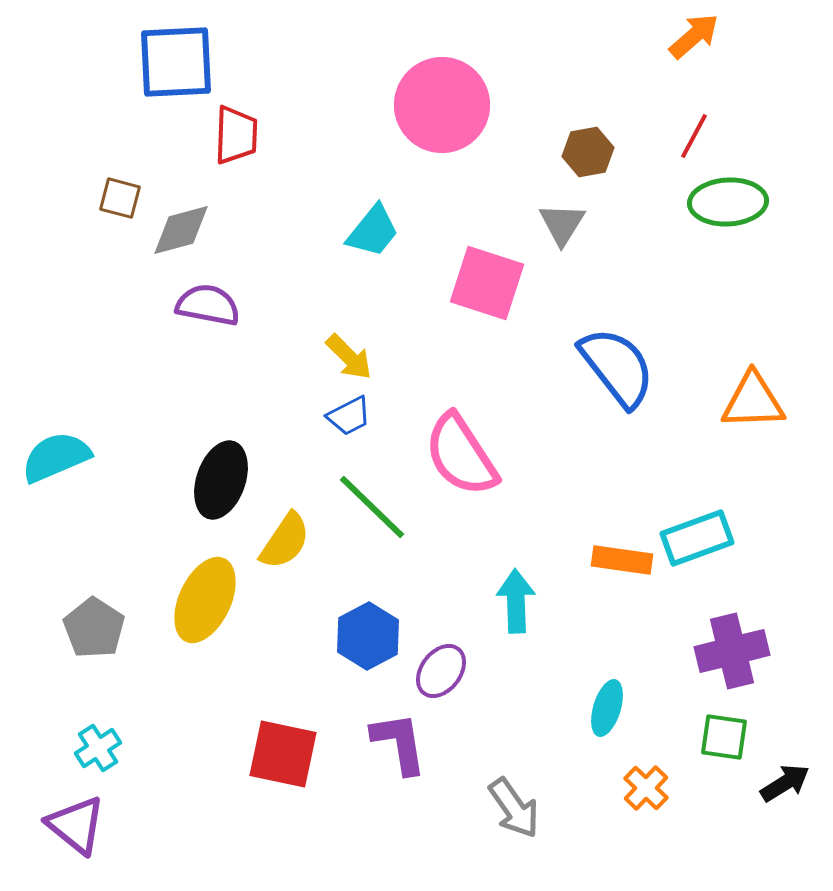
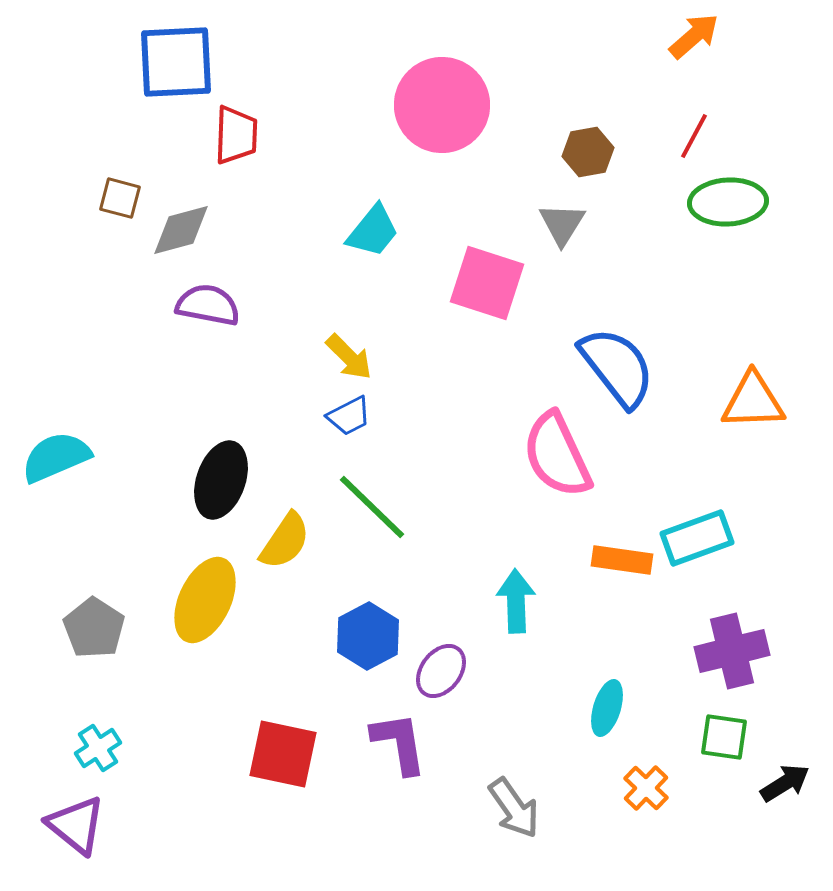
pink semicircle: moved 96 px right; rotated 8 degrees clockwise
